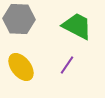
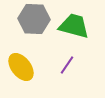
gray hexagon: moved 15 px right
green trapezoid: moved 3 px left; rotated 12 degrees counterclockwise
